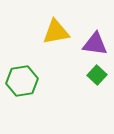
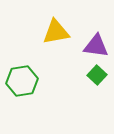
purple triangle: moved 1 px right, 2 px down
